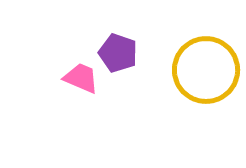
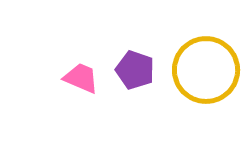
purple pentagon: moved 17 px right, 17 px down
